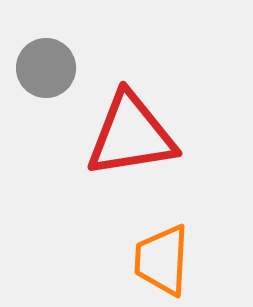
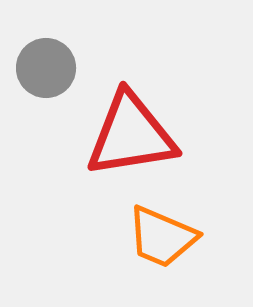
orange trapezoid: moved 23 px up; rotated 70 degrees counterclockwise
